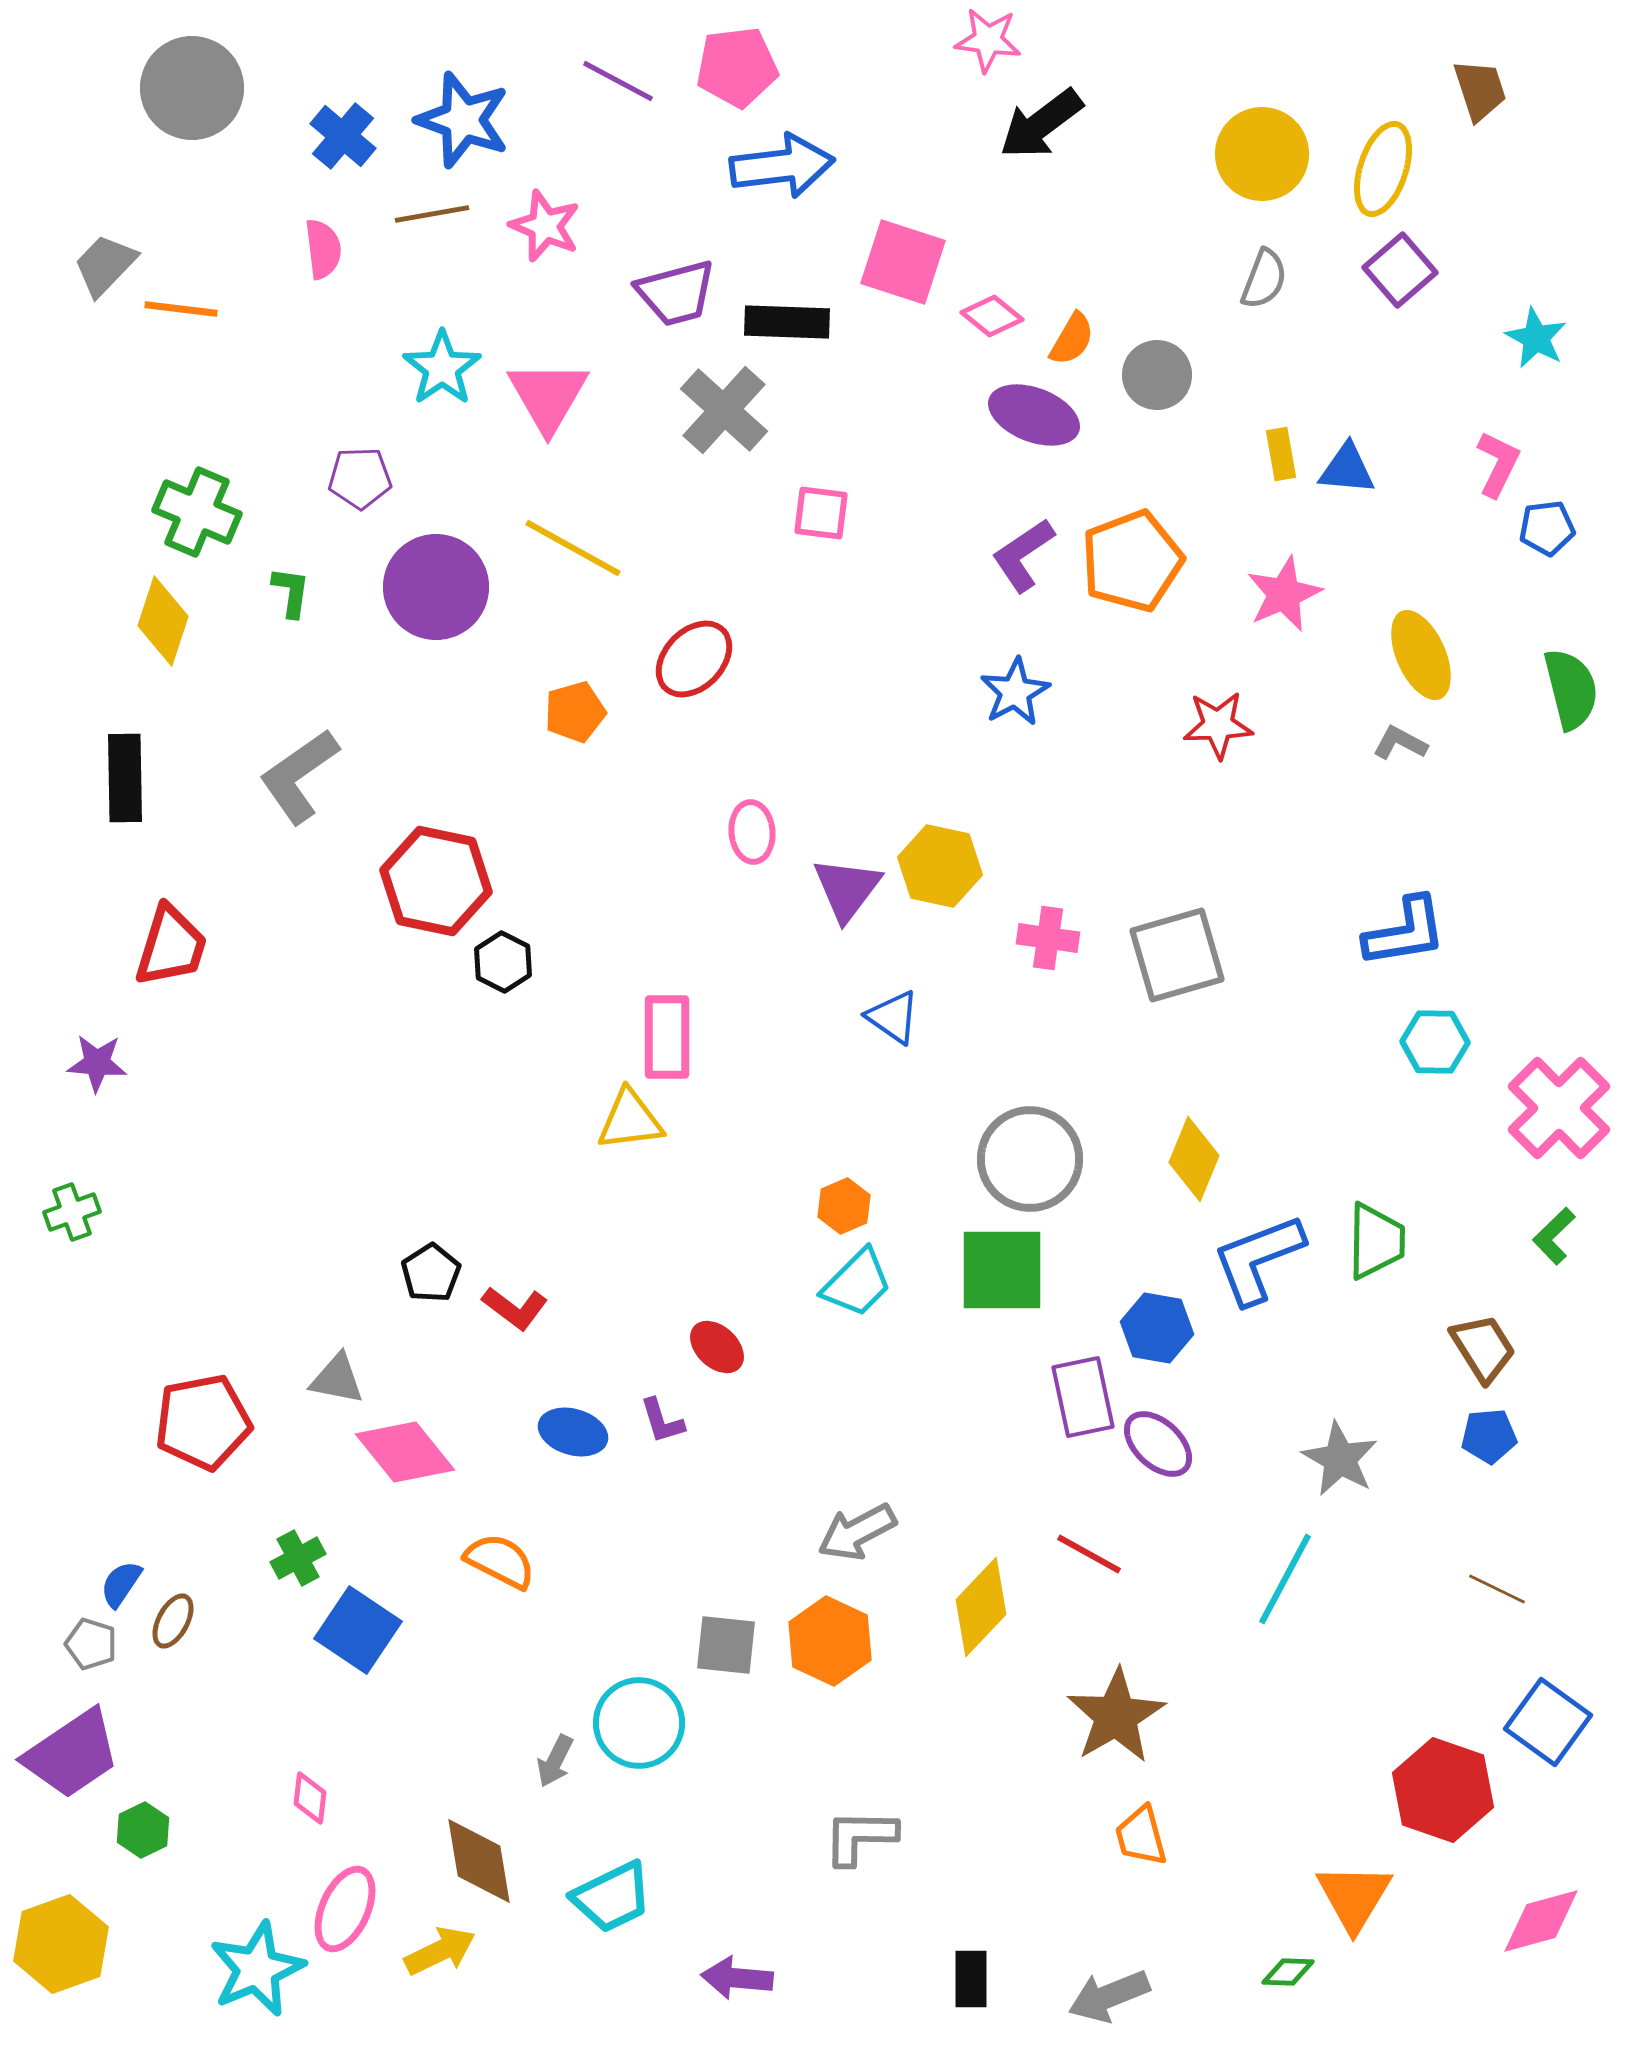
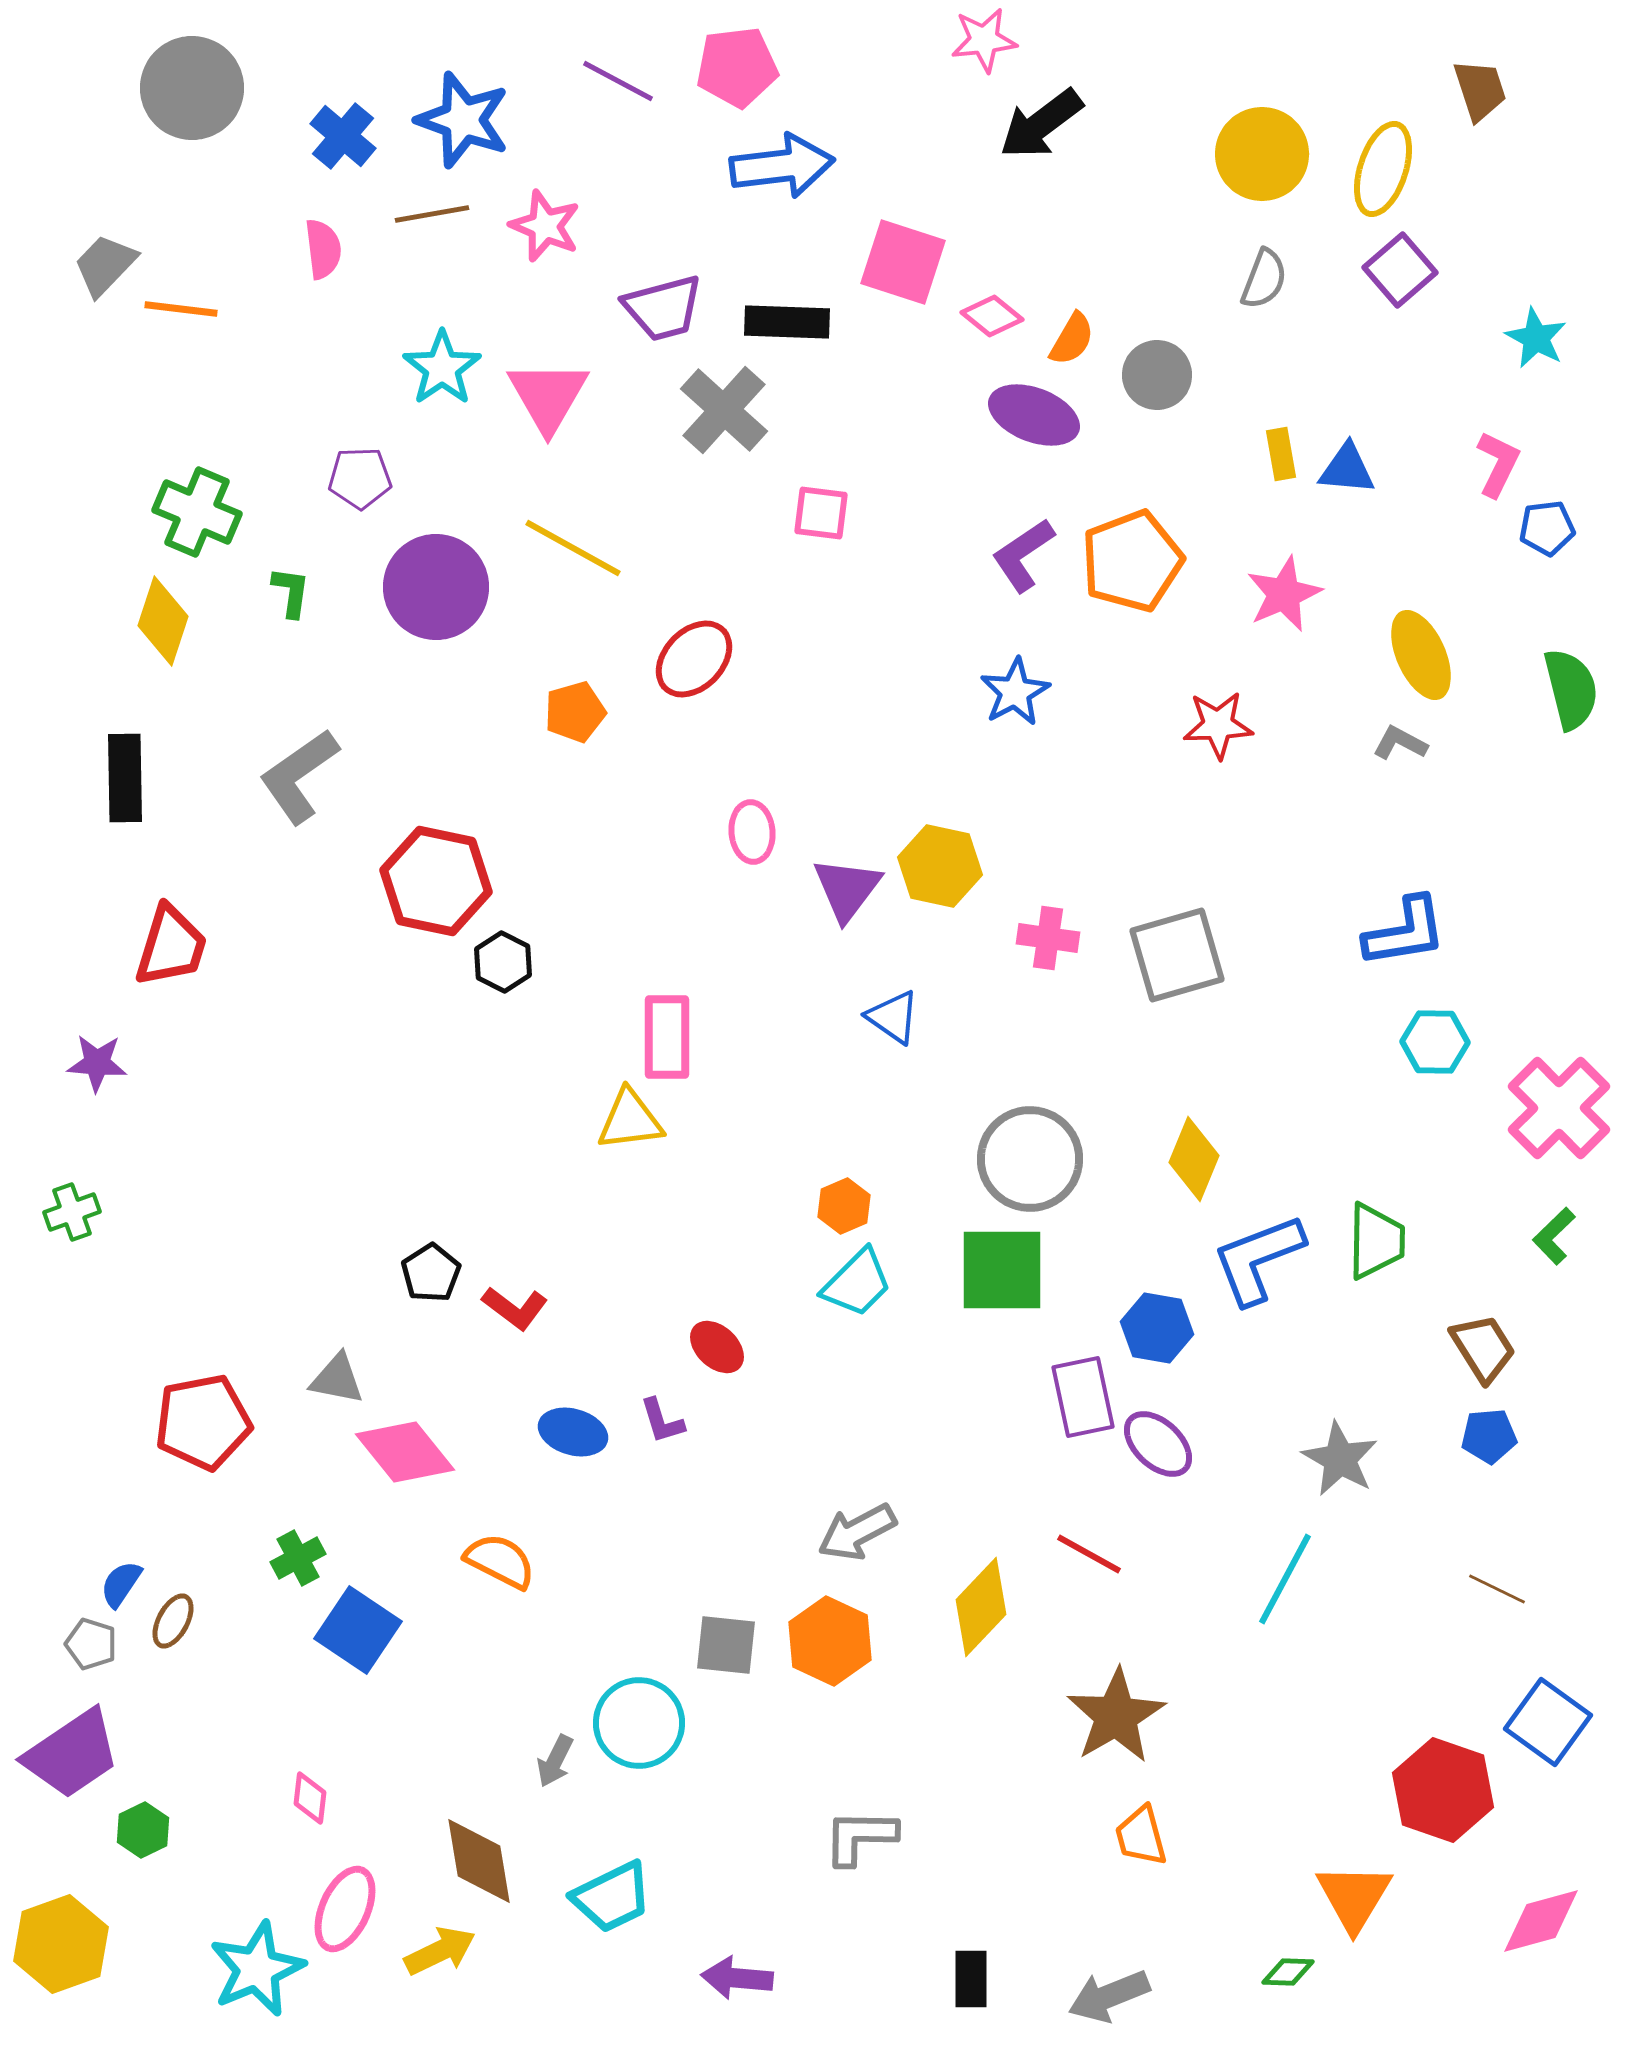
pink star at (988, 40): moved 4 px left; rotated 14 degrees counterclockwise
purple trapezoid at (676, 293): moved 13 px left, 15 px down
